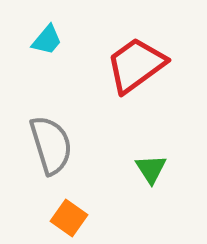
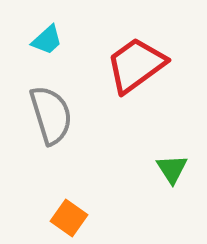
cyan trapezoid: rotated 8 degrees clockwise
gray semicircle: moved 30 px up
green triangle: moved 21 px right
